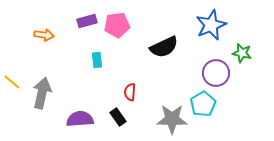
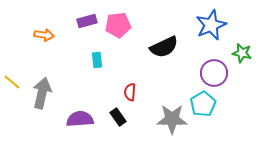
pink pentagon: moved 1 px right
purple circle: moved 2 px left
